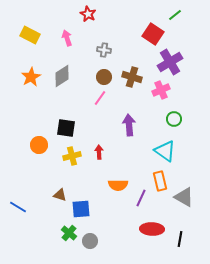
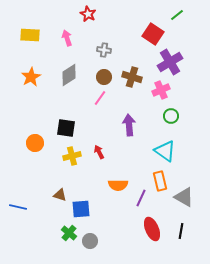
green line: moved 2 px right
yellow rectangle: rotated 24 degrees counterclockwise
gray diamond: moved 7 px right, 1 px up
green circle: moved 3 px left, 3 px up
orange circle: moved 4 px left, 2 px up
red arrow: rotated 24 degrees counterclockwise
blue line: rotated 18 degrees counterclockwise
red ellipse: rotated 65 degrees clockwise
black line: moved 1 px right, 8 px up
